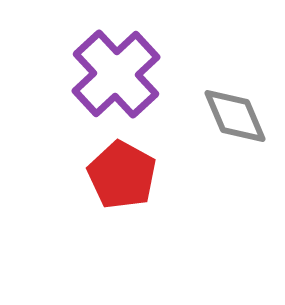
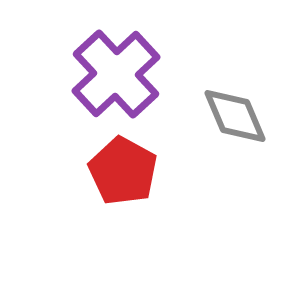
red pentagon: moved 1 px right, 4 px up
